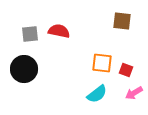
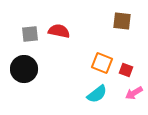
orange square: rotated 15 degrees clockwise
